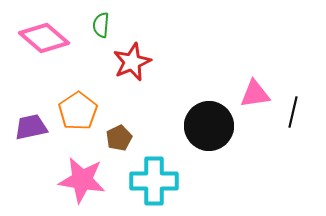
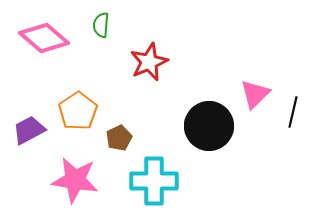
red star: moved 17 px right
pink triangle: rotated 36 degrees counterclockwise
purple trapezoid: moved 2 px left, 3 px down; rotated 16 degrees counterclockwise
pink star: moved 7 px left
